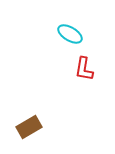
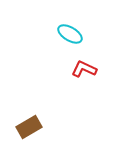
red L-shape: rotated 105 degrees clockwise
